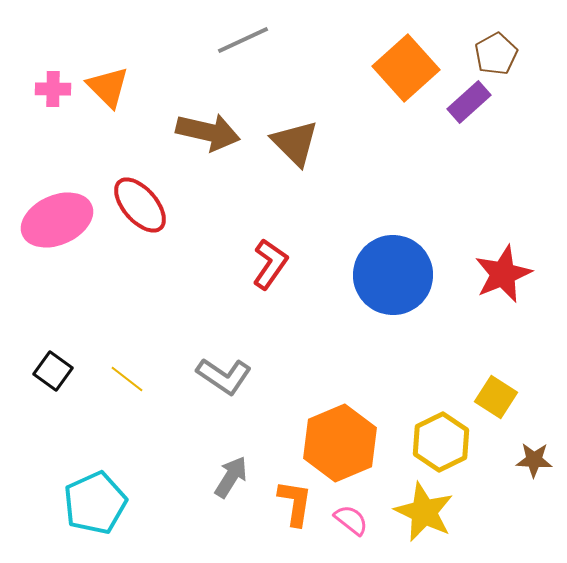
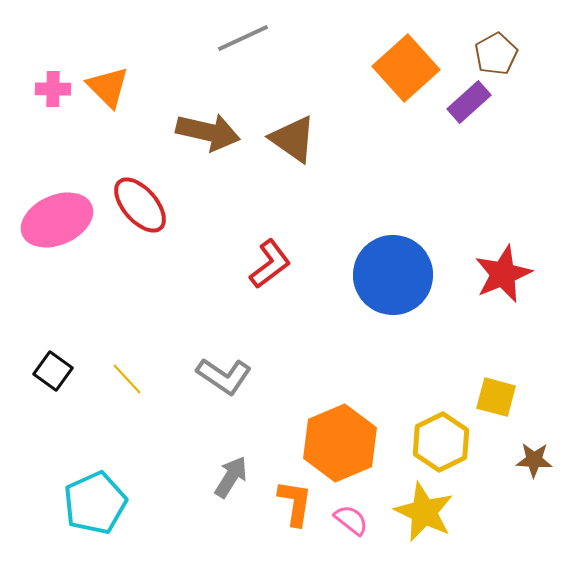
gray line: moved 2 px up
brown triangle: moved 2 px left, 4 px up; rotated 10 degrees counterclockwise
red L-shape: rotated 18 degrees clockwise
yellow line: rotated 9 degrees clockwise
yellow square: rotated 18 degrees counterclockwise
